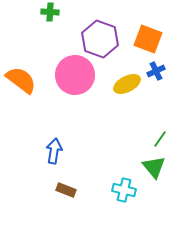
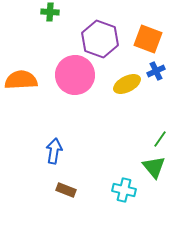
orange semicircle: rotated 40 degrees counterclockwise
